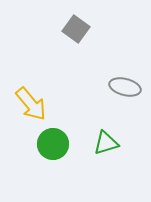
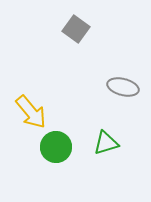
gray ellipse: moved 2 px left
yellow arrow: moved 8 px down
green circle: moved 3 px right, 3 px down
